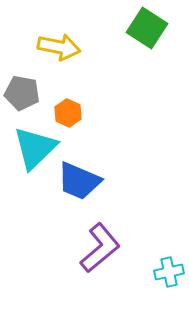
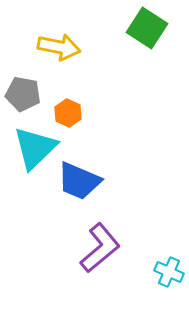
gray pentagon: moved 1 px right, 1 px down
cyan cross: rotated 36 degrees clockwise
